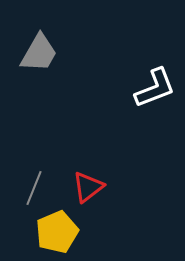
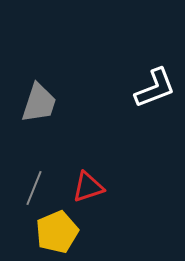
gray trapezoid: moved 50 px down; rotated 12 degrees counterclockwise
red triangle: rotated 20 degrees clockwise
